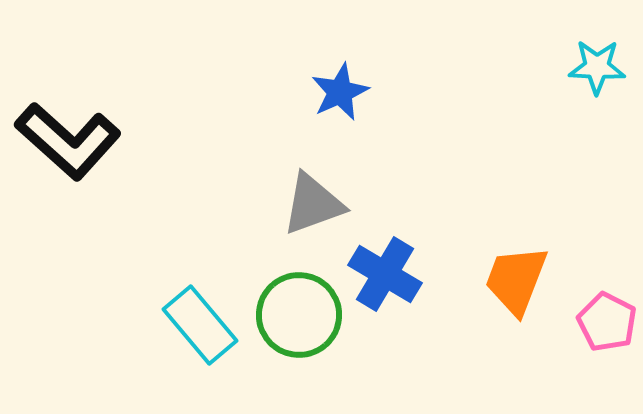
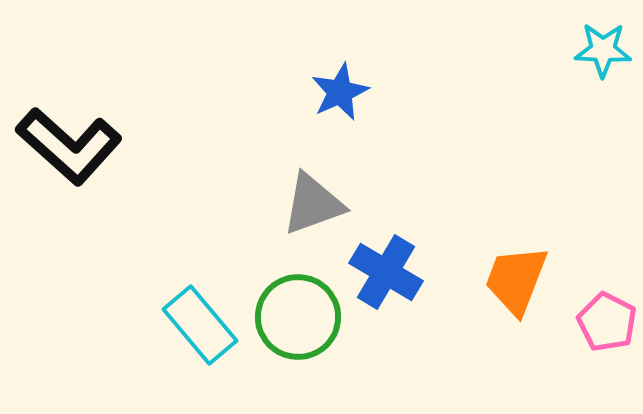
cyan star: moved 6 px right, 17 px up
black L-shape: moved 1 px right, 5 px down
blue cross: moved 1 px right, 2 px up
green circle: moved 1 px left, 2 px down
